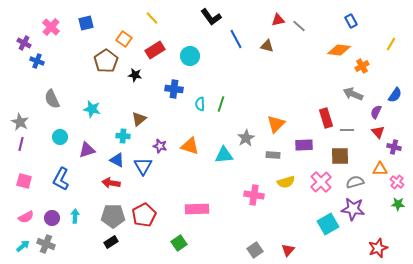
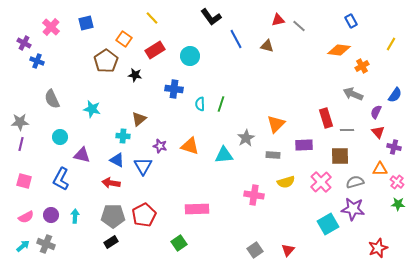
gray star at (20, 122): rotated 30 degrees counterclockwise
purple triangle at (87, 150): moved 5 px left, 5 px down; rotated 30 degrees clockwise
purple circle at (52, 218): moved 1 px left, 3 px up
